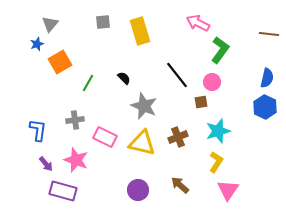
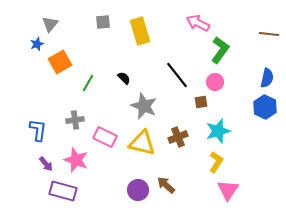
pink circle: moved 3 px right
brown arrow: moved 14 px left
